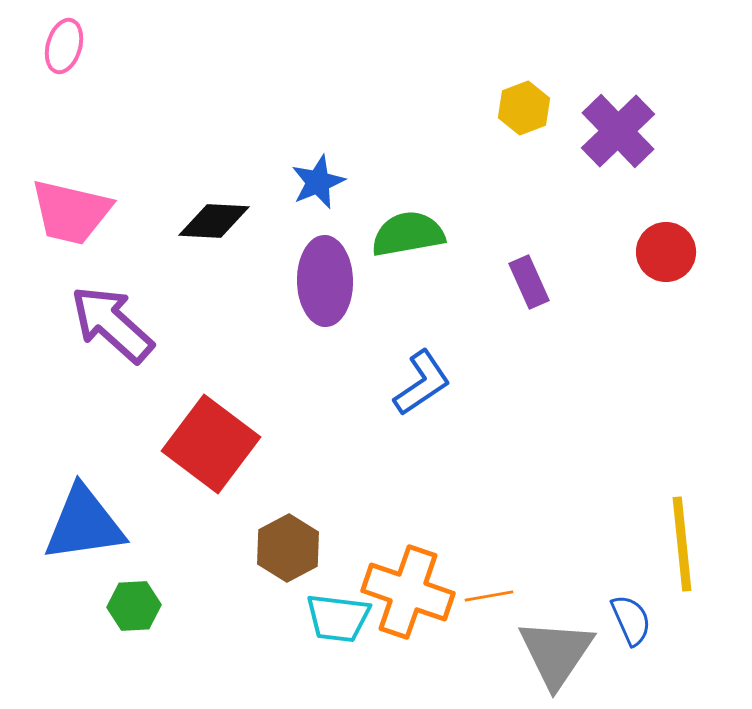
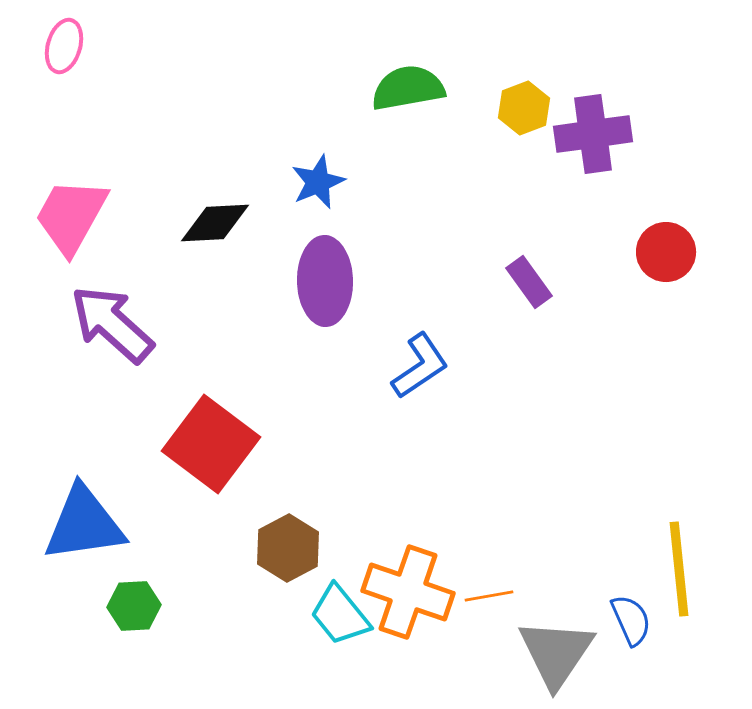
purple cross: moved 25 px left, 3 px down; rotated 36 degrees clockwise
pink trapezoid: moved 4 px down; rotated 106 degrees clockwise
black diamond: moved 1 px right, 2 px down; rotated 6 degrees counterclockwise
green semicircle: moved 146 px up
purple rectangle: rotated 12 degrees counterclockwise
blue L-shape: moved 2 px left, 17 px up
yellow line: moved 3 px left, 25 px down
cyan trapezoid: moved 2 px right, 3 px up; rotated 44 degrees clockwise
